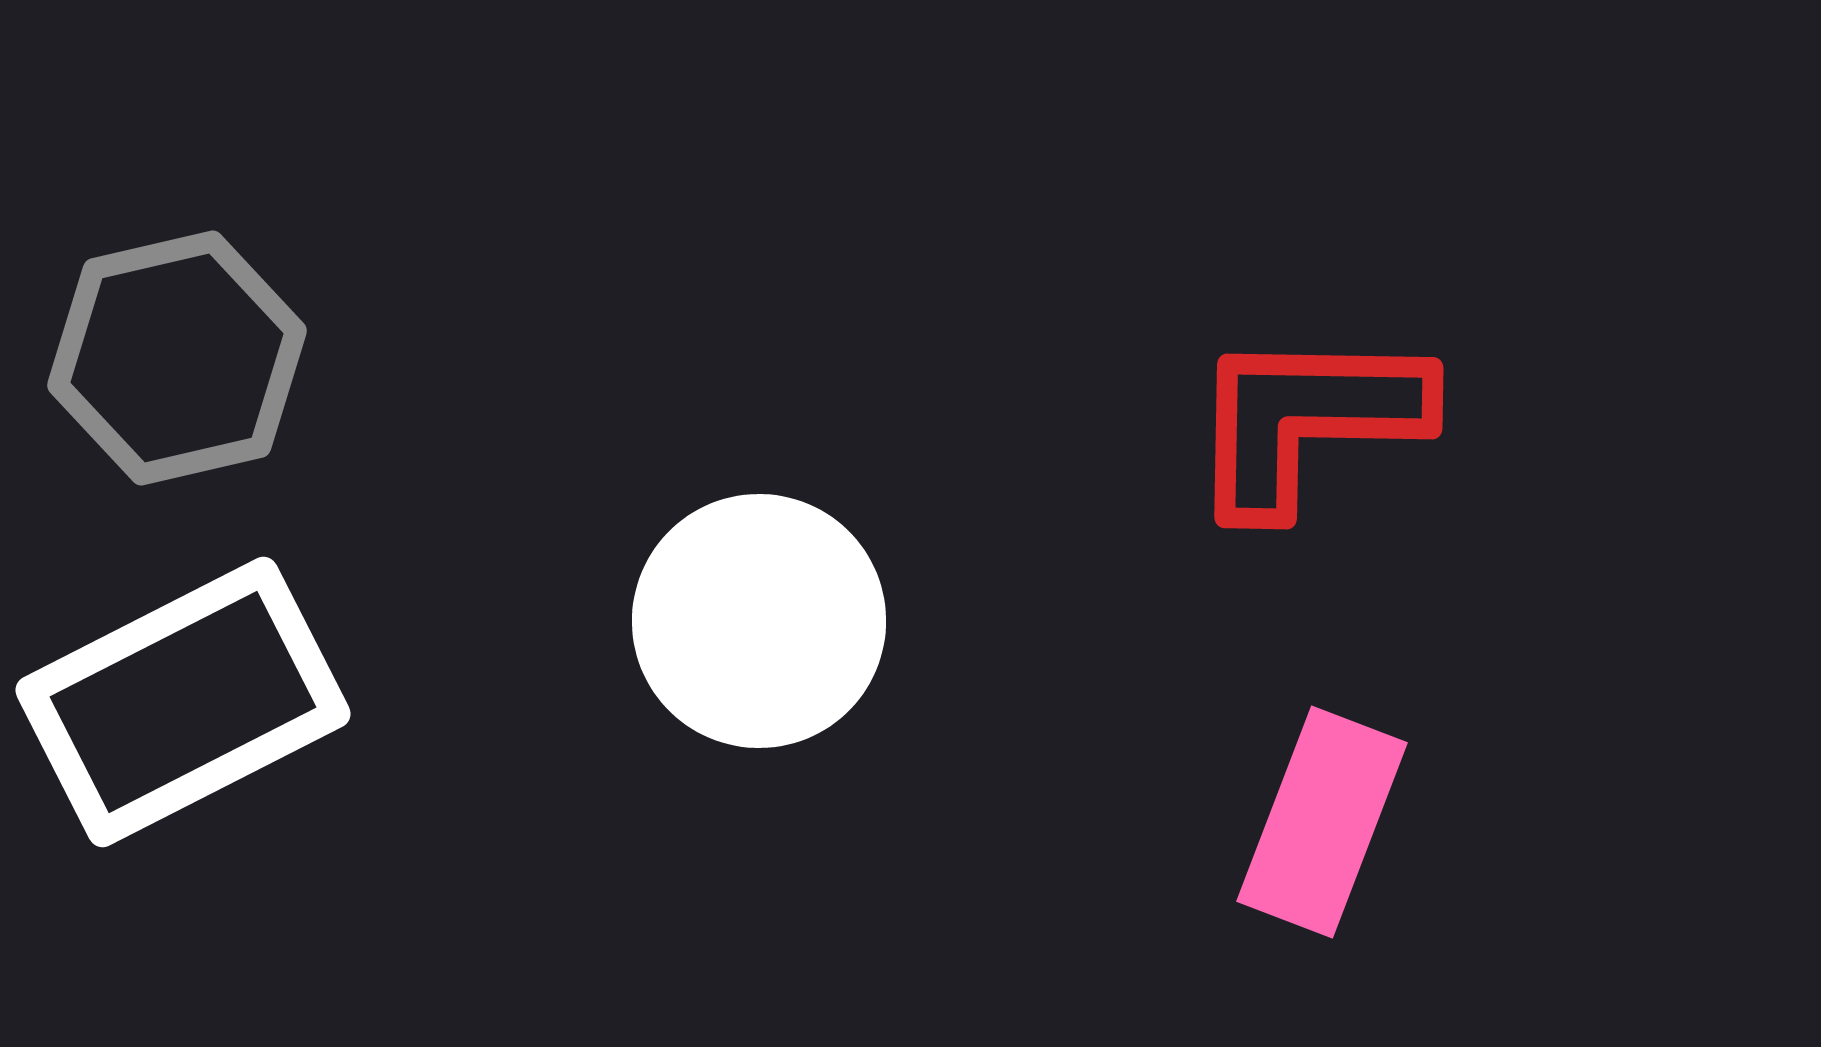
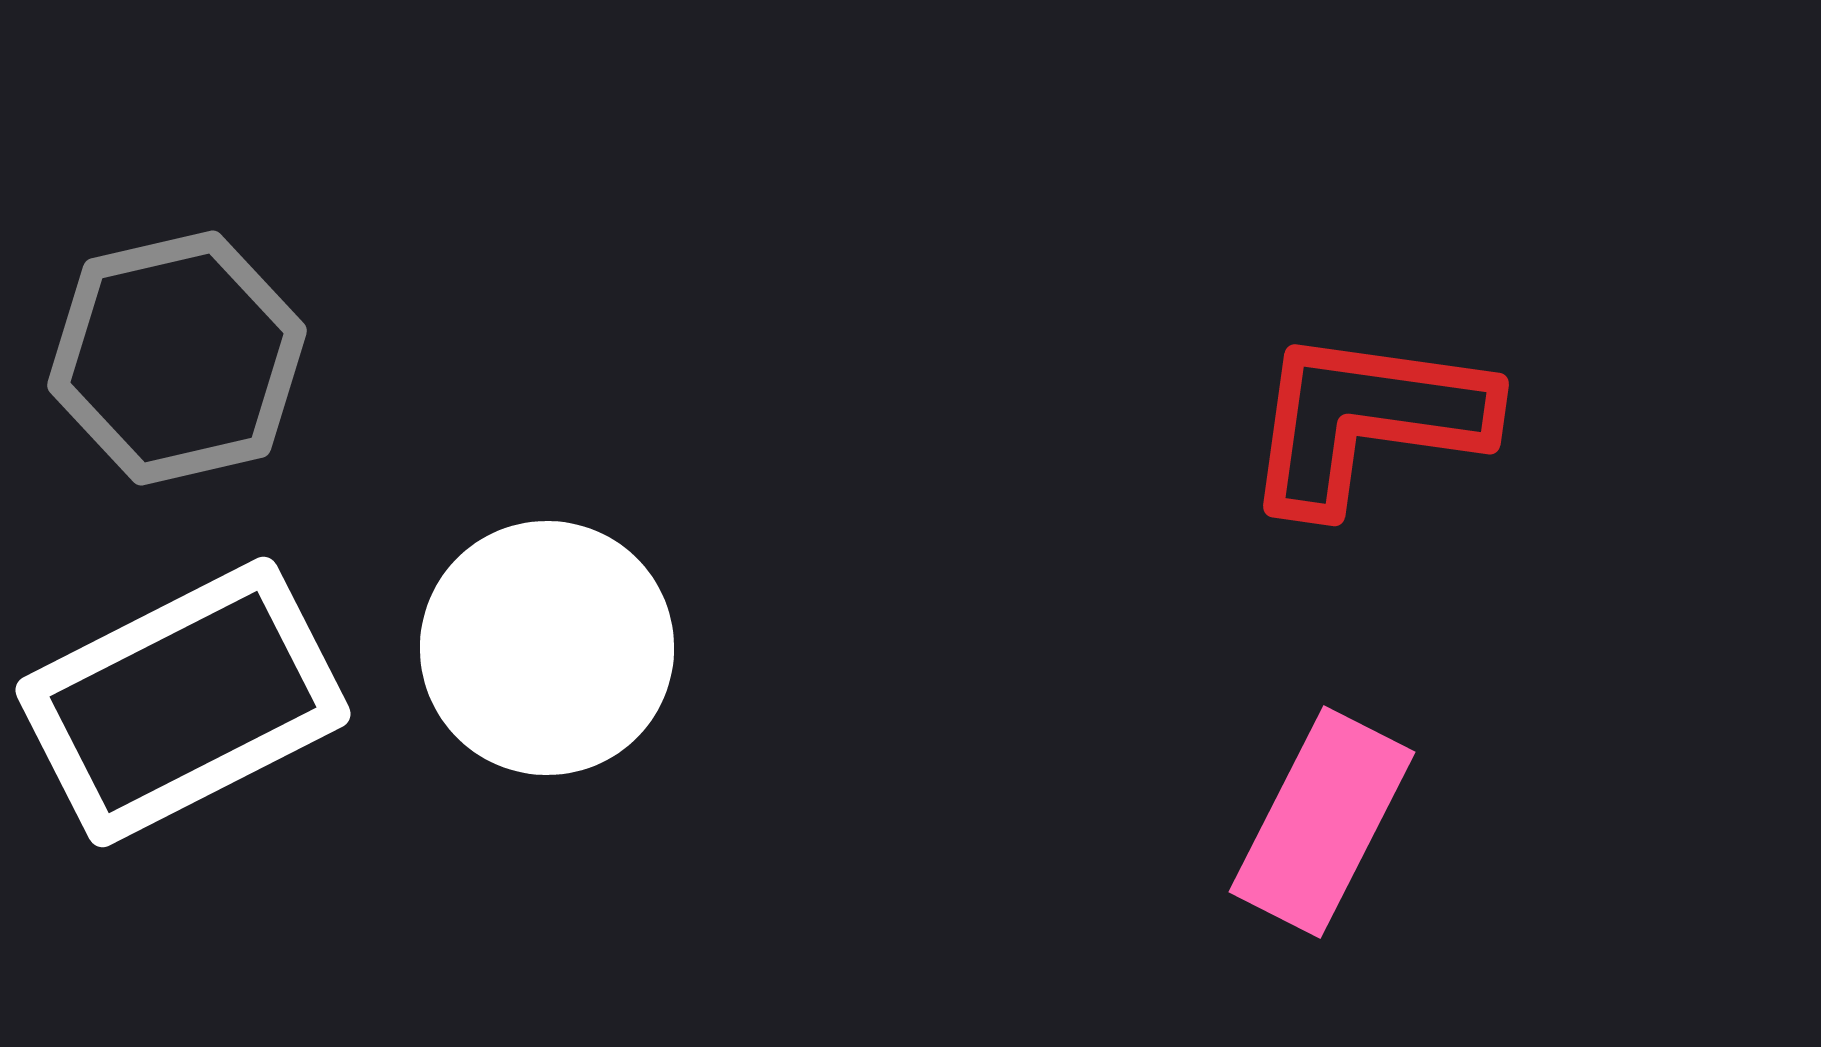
red L-shape: moved 60 px right; rotated 7 degrees clockwise
white circle: moved 212 px left, 27 px down
pink rectangle: rotated 6 degrees clockwise
